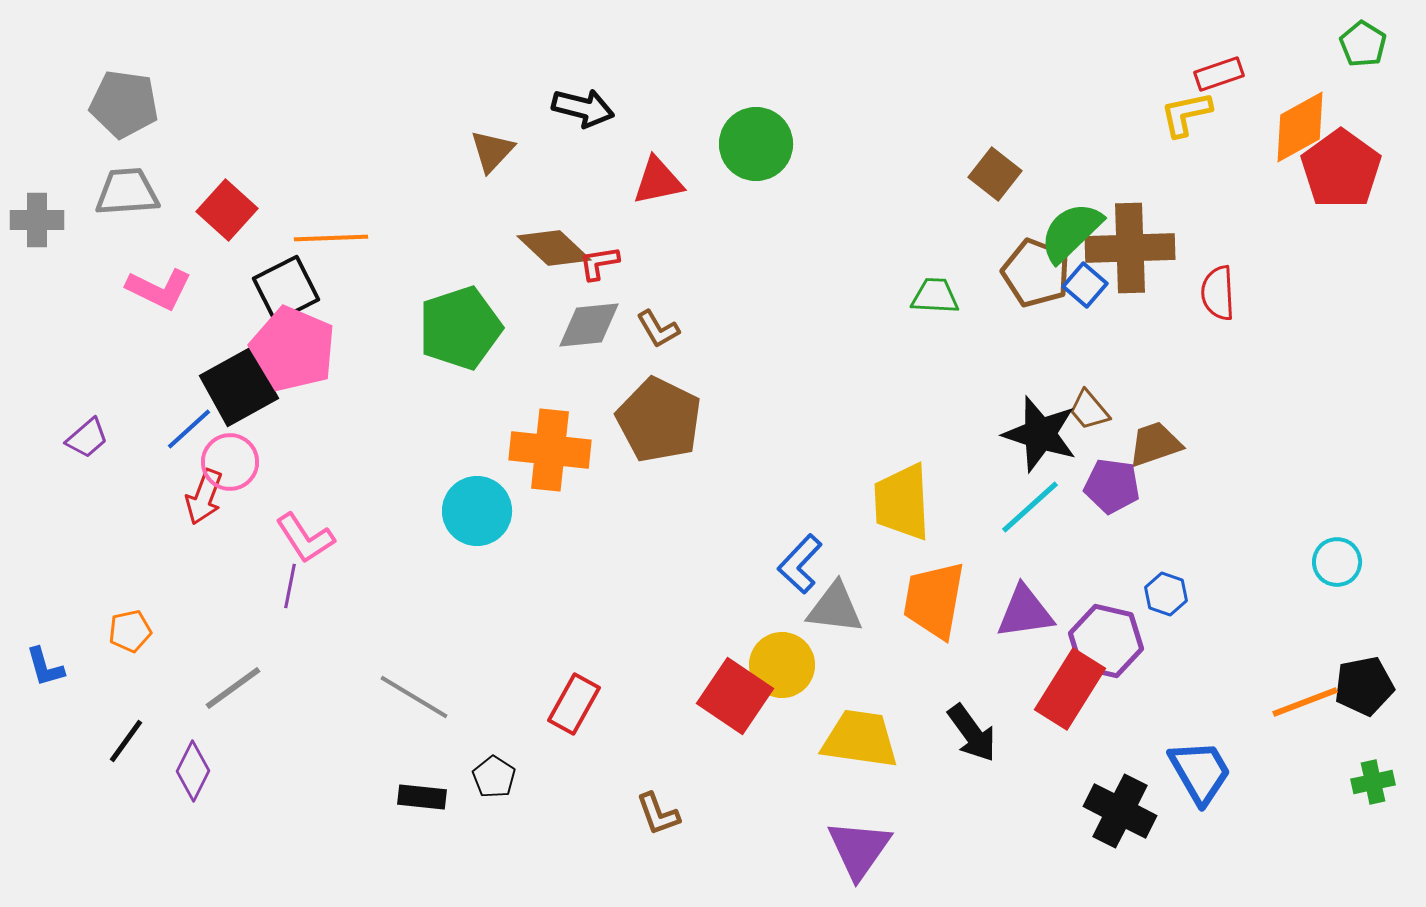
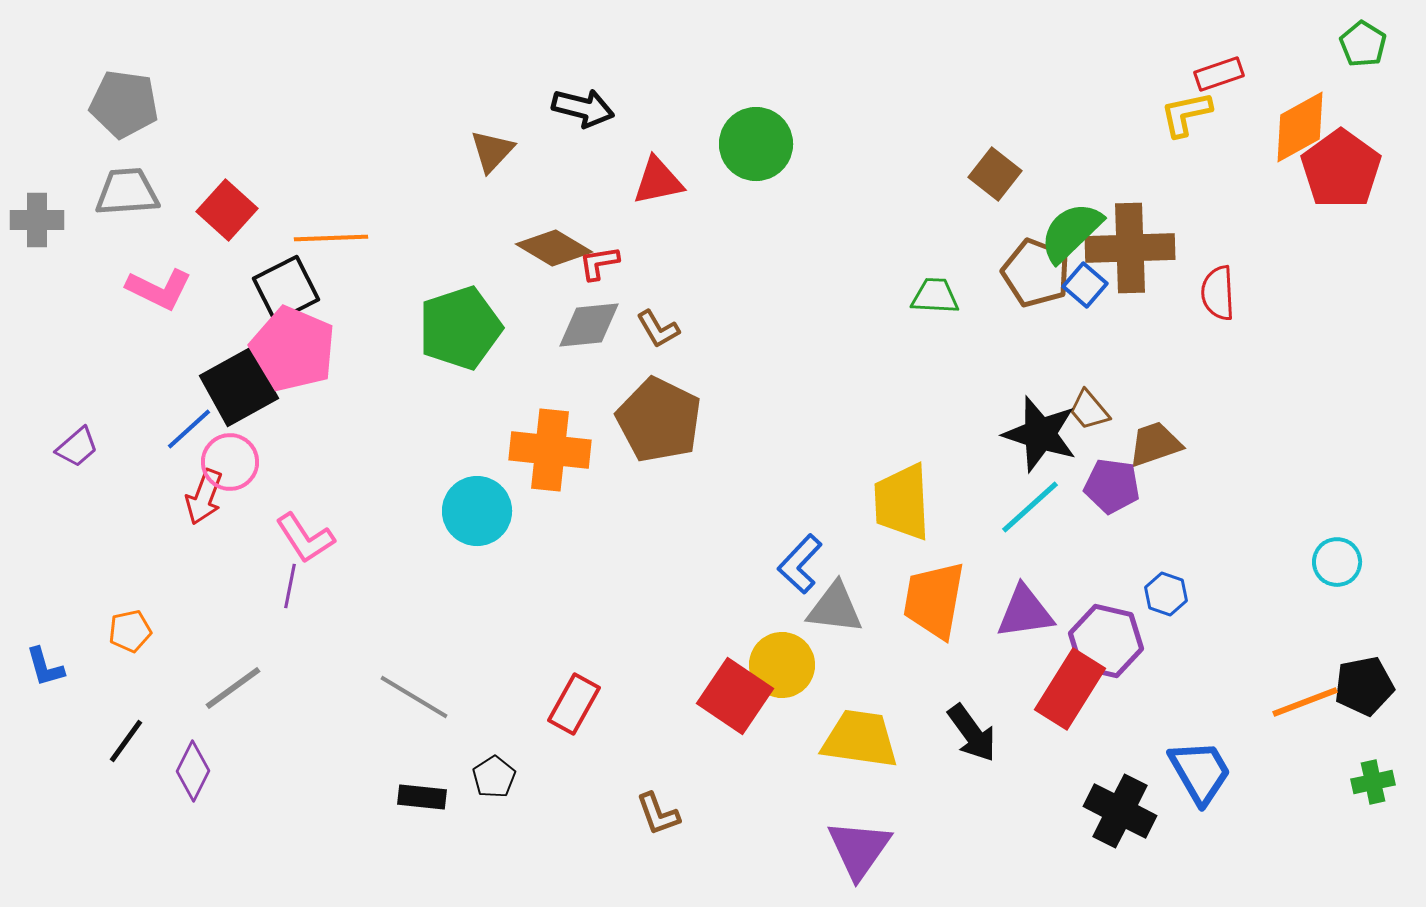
brown diamond at (554, 248): rotated 12 degrees counterclockwise
purple trapezoid at (87, 438): moved 10 px left, 9 px down
black pentagon at (494, 777): rotated 6 degrees clockwise
